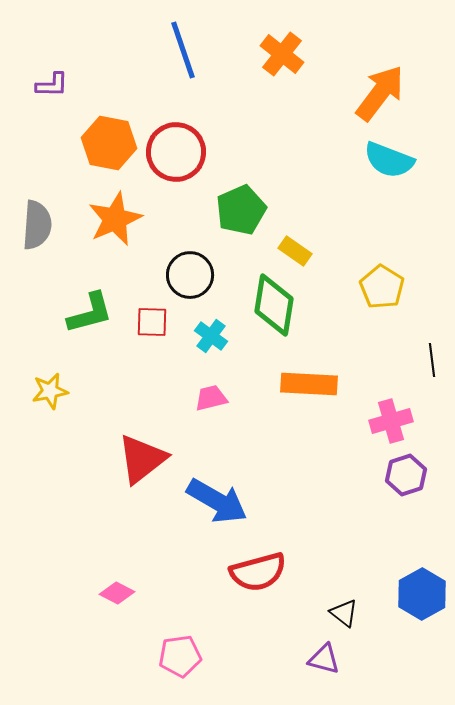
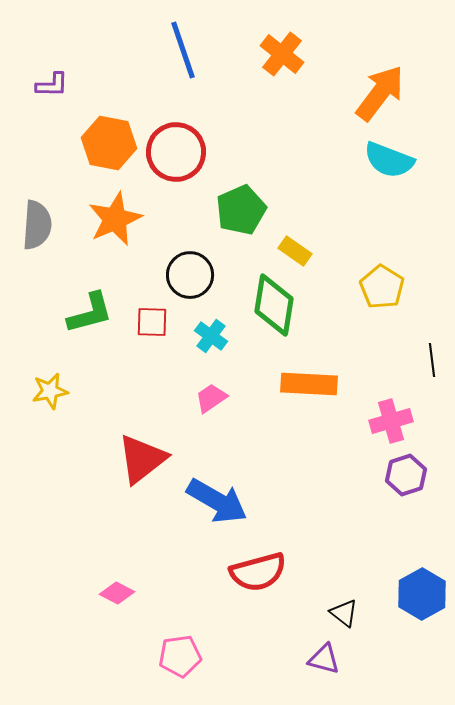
pink trapezoid: rotated 20 degrees counterclockwise
